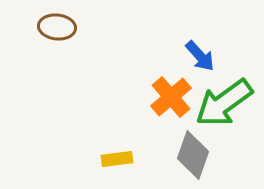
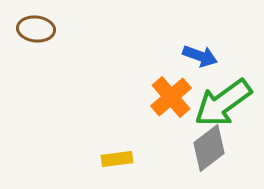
brown ellipse: moved 21 px left, 2 px down
blue arrow: rotated 28 degrees counterclockwise
green arrow: moved 1 px left
gray diamond: moved 16 px right, 7 px up; rotated 33 degrees clockwise
